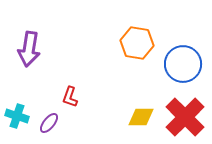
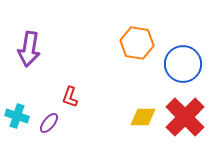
yellow diamond: moved 2 px right
